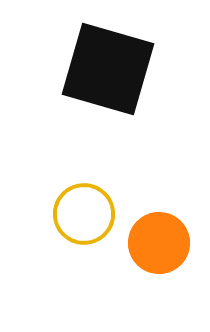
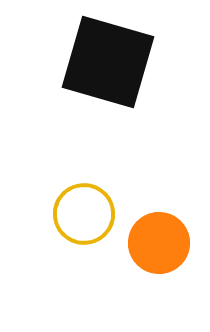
black square: moved 7 px up
